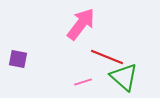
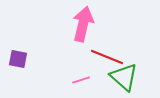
pink arrow: moved 2 px right; rotated 24 degrees counterclockwise
pink line: moved 2 px left, 2 px up
